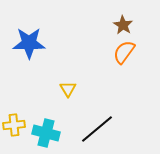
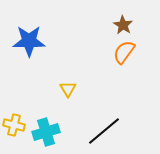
blue star: moved 2 px up
yellow cross: rotated 20 degrees clockwise
black line: moved 7 px right, 2 px down
cyan cross: moved 1 px up; rotated 32 degrees counterclockwise
